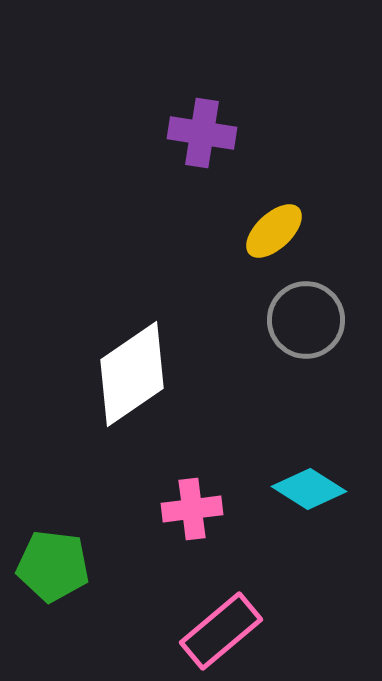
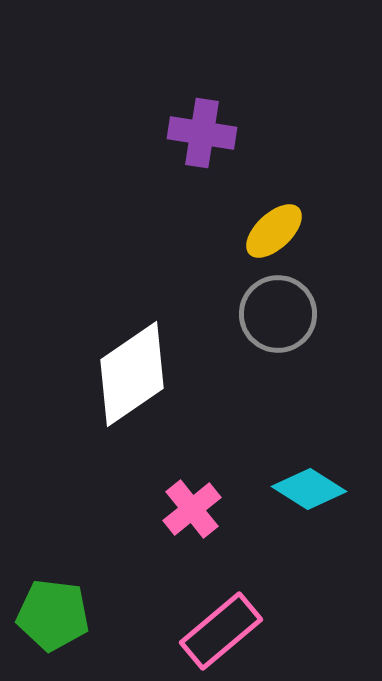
gray circle: moved 28 px left, 6 px up
pink cross: rotated 32 degrees counterclockwise
green pentagon: moved 49 px down
